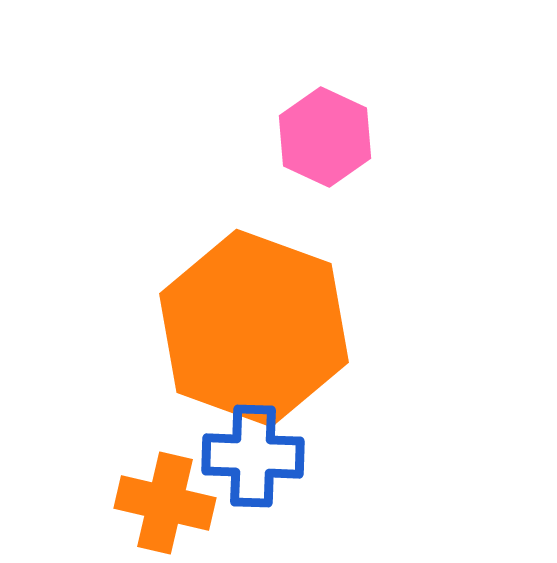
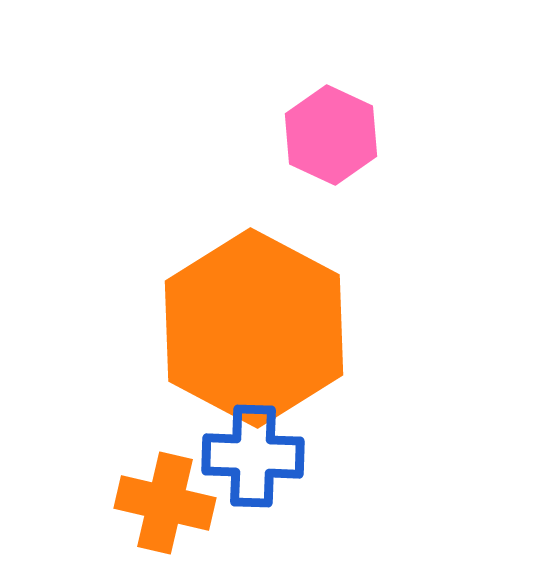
pink hexagon: moved 6 px right, 2 px up
orange hexagon: rotated 8 degrees clockwise
